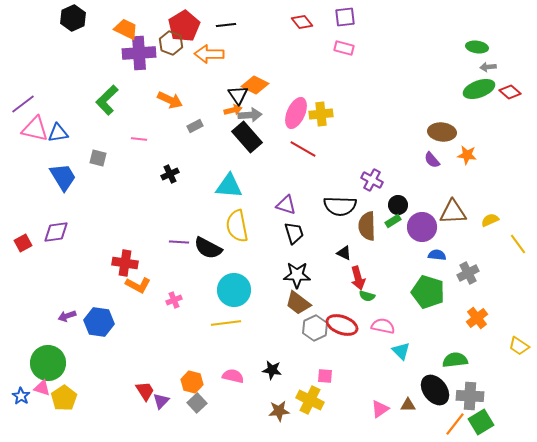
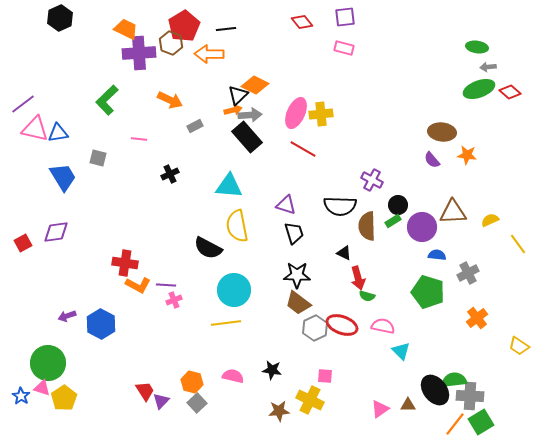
black hexagon at (73, 18): moved 13 px left
black line at (226, 25): moved 4 px down
black triangle at (238, 95): rotated 20 degrees clockwise
purple line at (179, 242): moved 13 px left, 43 px down
blue hexagon at (99, 322): moved 2 px right, 2 px down; rotated 20 degrees clockwise
green semicircle at (455, 360): moved 1 px left, 20 px down
